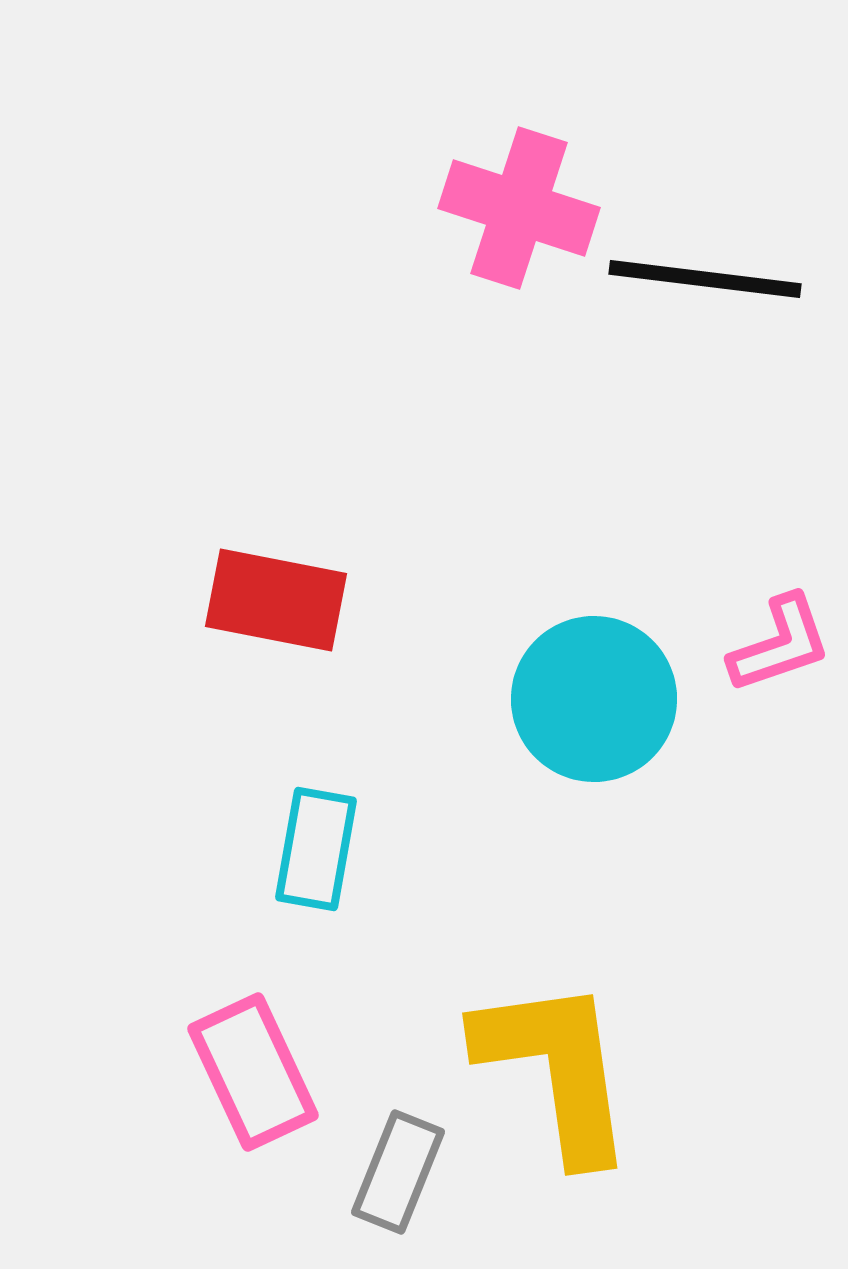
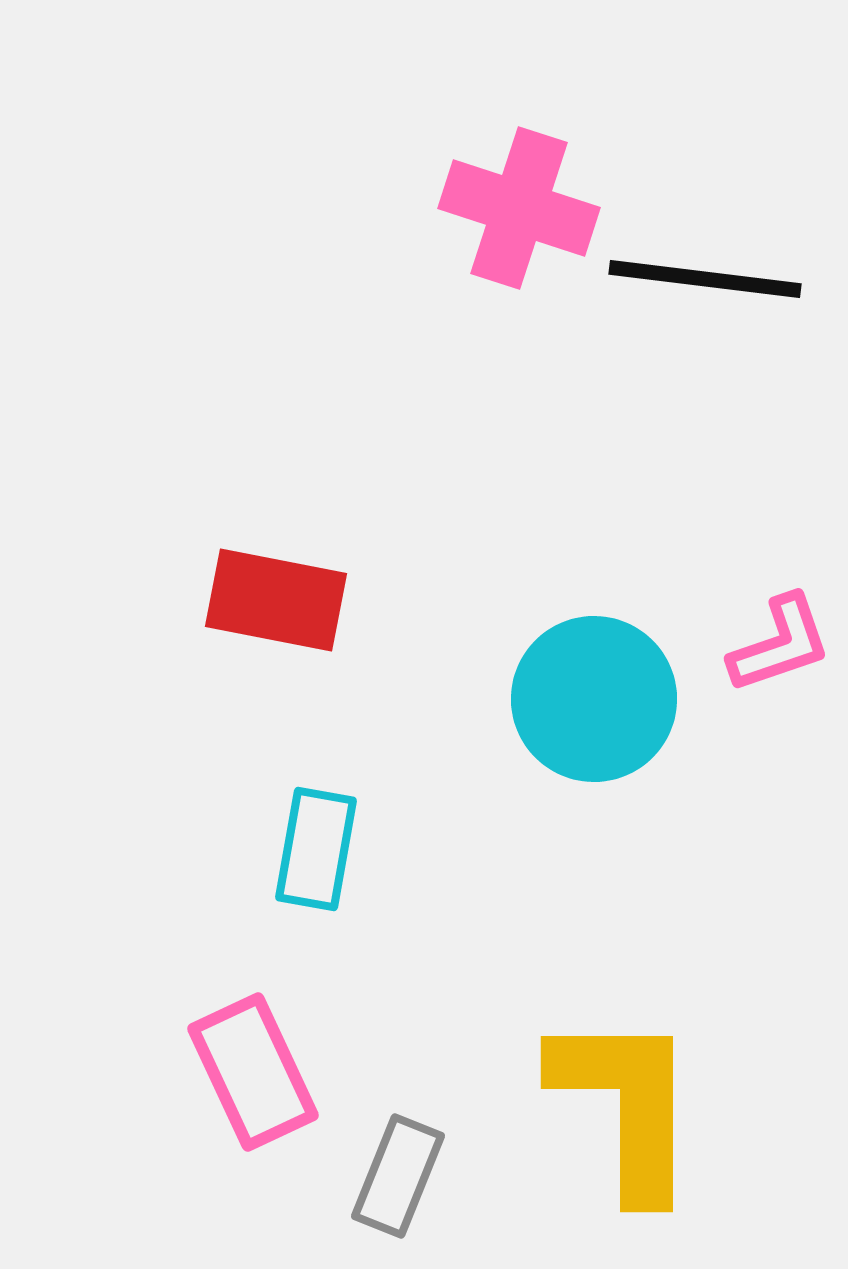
yellow L-shape: moved 70 px right, 36 px down; rotated 8 degrees clockwise
gray rectangle: moved 4 px down
